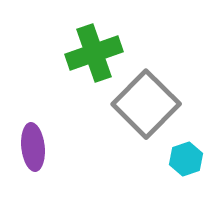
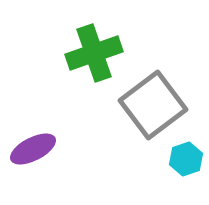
gray square: moved 7 px right, 1 px down; rotated 8 degrees clockwise
purple ellipse: moved 2 px down; rotated 69 degrees clockwise
